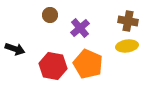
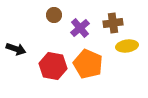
brown circle: moved 4 px right
brown cross: moved 15 px left, 2 px down; rotated 18 degrees counterclockwise
black arrow: moved 1 px right
